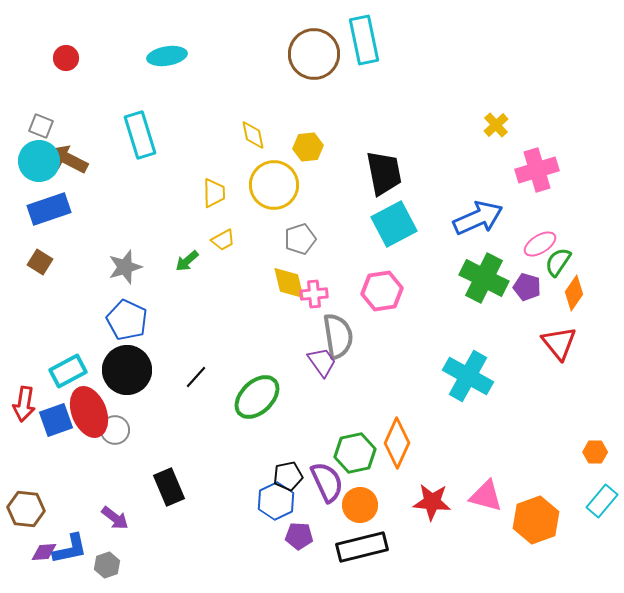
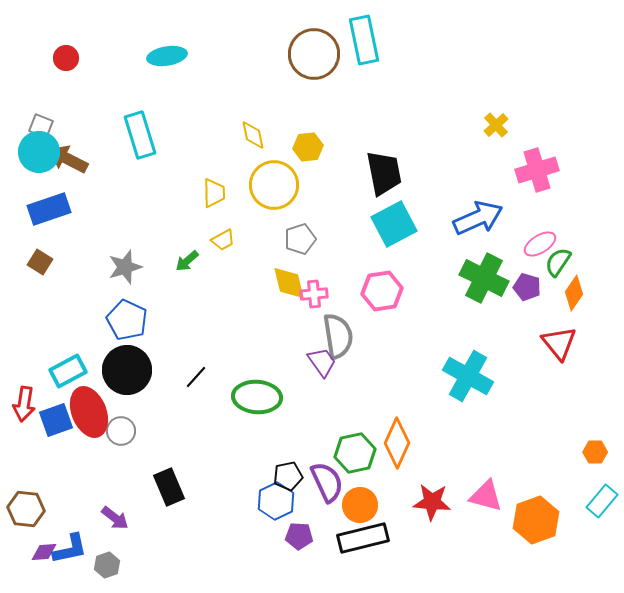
cyan circle at (39, 161): moved 9 px up
green ellipse at (257, 397): rotated 48 degrees clockwise
gray circle at (115, 430): moved 6 px right, 1 px down
black rectangle at (362, 547): moved 1 px right, 9 px up
